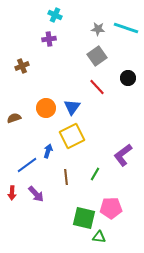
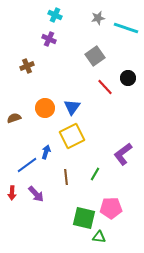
gray star: moved 11 px up; rotated 16 degrees counterclockwise
purple cross: rotated 32 degrees clockwise
gray square: moved 2 px left
brown cross: moved 5 px right
red line: moved 8 px right
orange circle: moved 1 px left
blue arrow: moved 2 px left, 1 px down
purple L-shape: moved 1 px up
